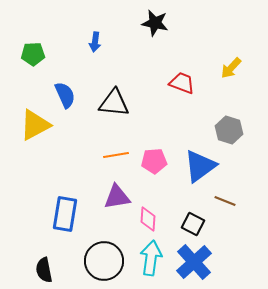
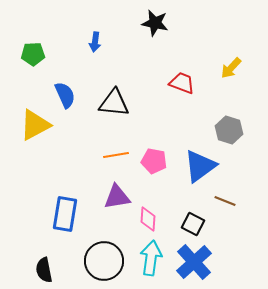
pink pentagon: rotated 15 degrees clockwise
